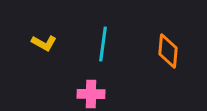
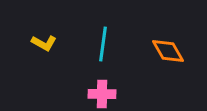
orange diamond: rotated 36 degrees counterclockwise
pink cross: moved 11 px right
